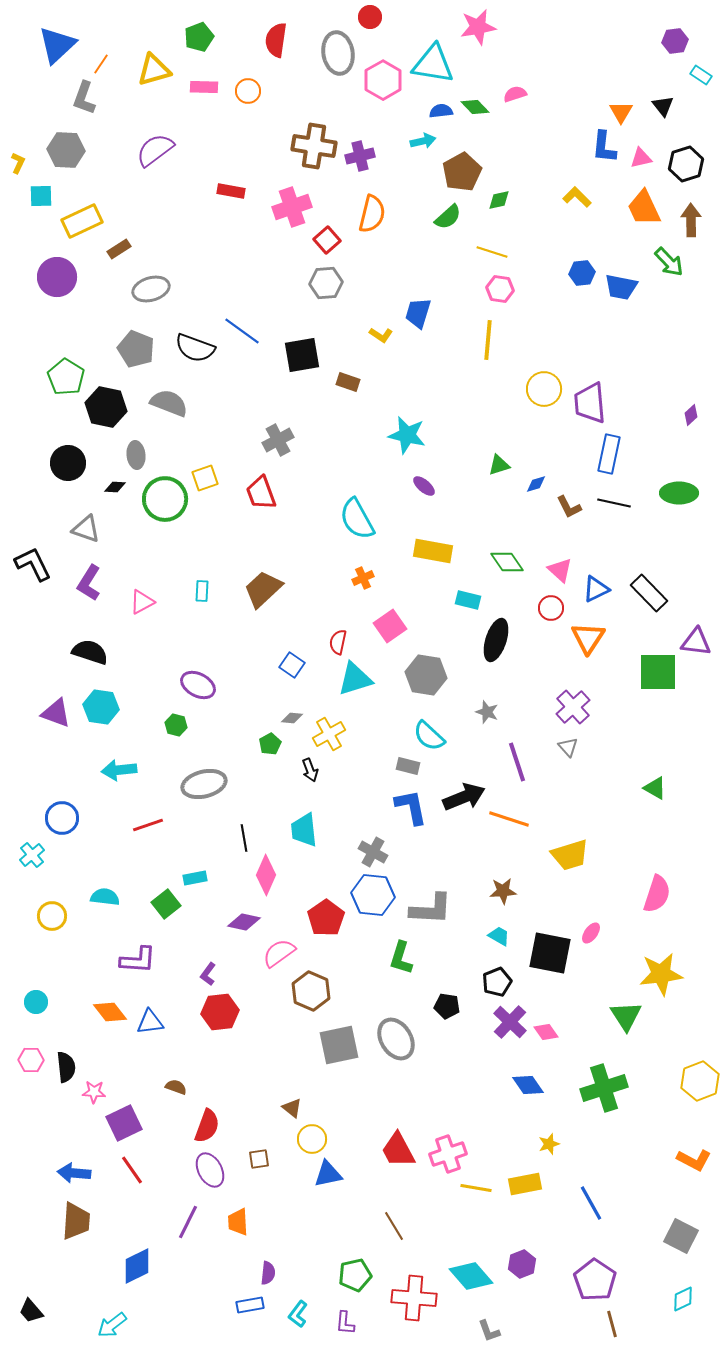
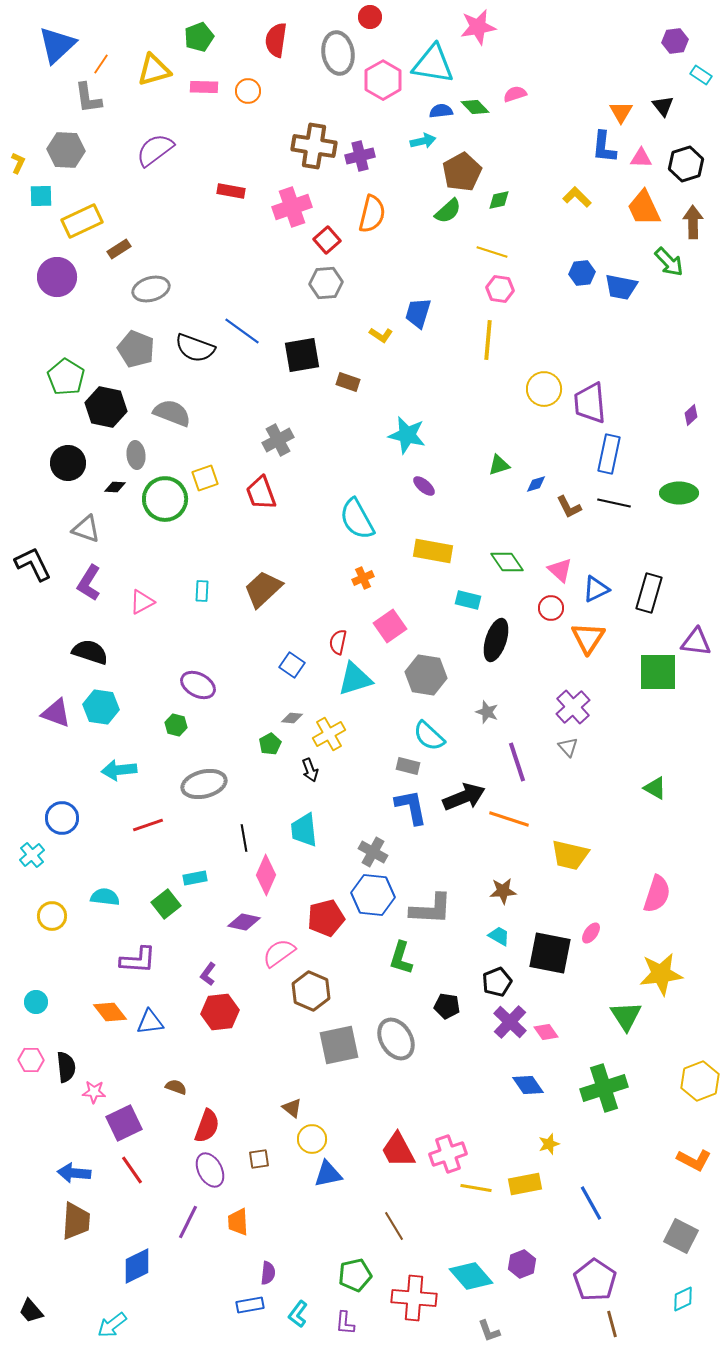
gray L-shape at (84, 98): moved 4 px right; rotated 28 degrees counterclockwise
pink triangle at (641, 158): rotated 15 degrees clockwise
green semicircle at (448, 217): moved 6 px up
brown arrow at (691, 220): moved 2 px right, 2 px down
gray semicircle at (169, 403): moved 3 px right, 10 px down
black rectangle at (649, 593): rotated 60 degrees clockwise
yellow trapezoid at (570, 855): rotated 30 degrees clockwise
red pentagon at (326, 918): rotated 21 degrees clockwise
